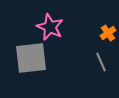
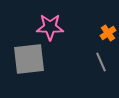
pink star: rotated 24 degrees counterclockwise
gray square: moved 2 px left, 1 px down
